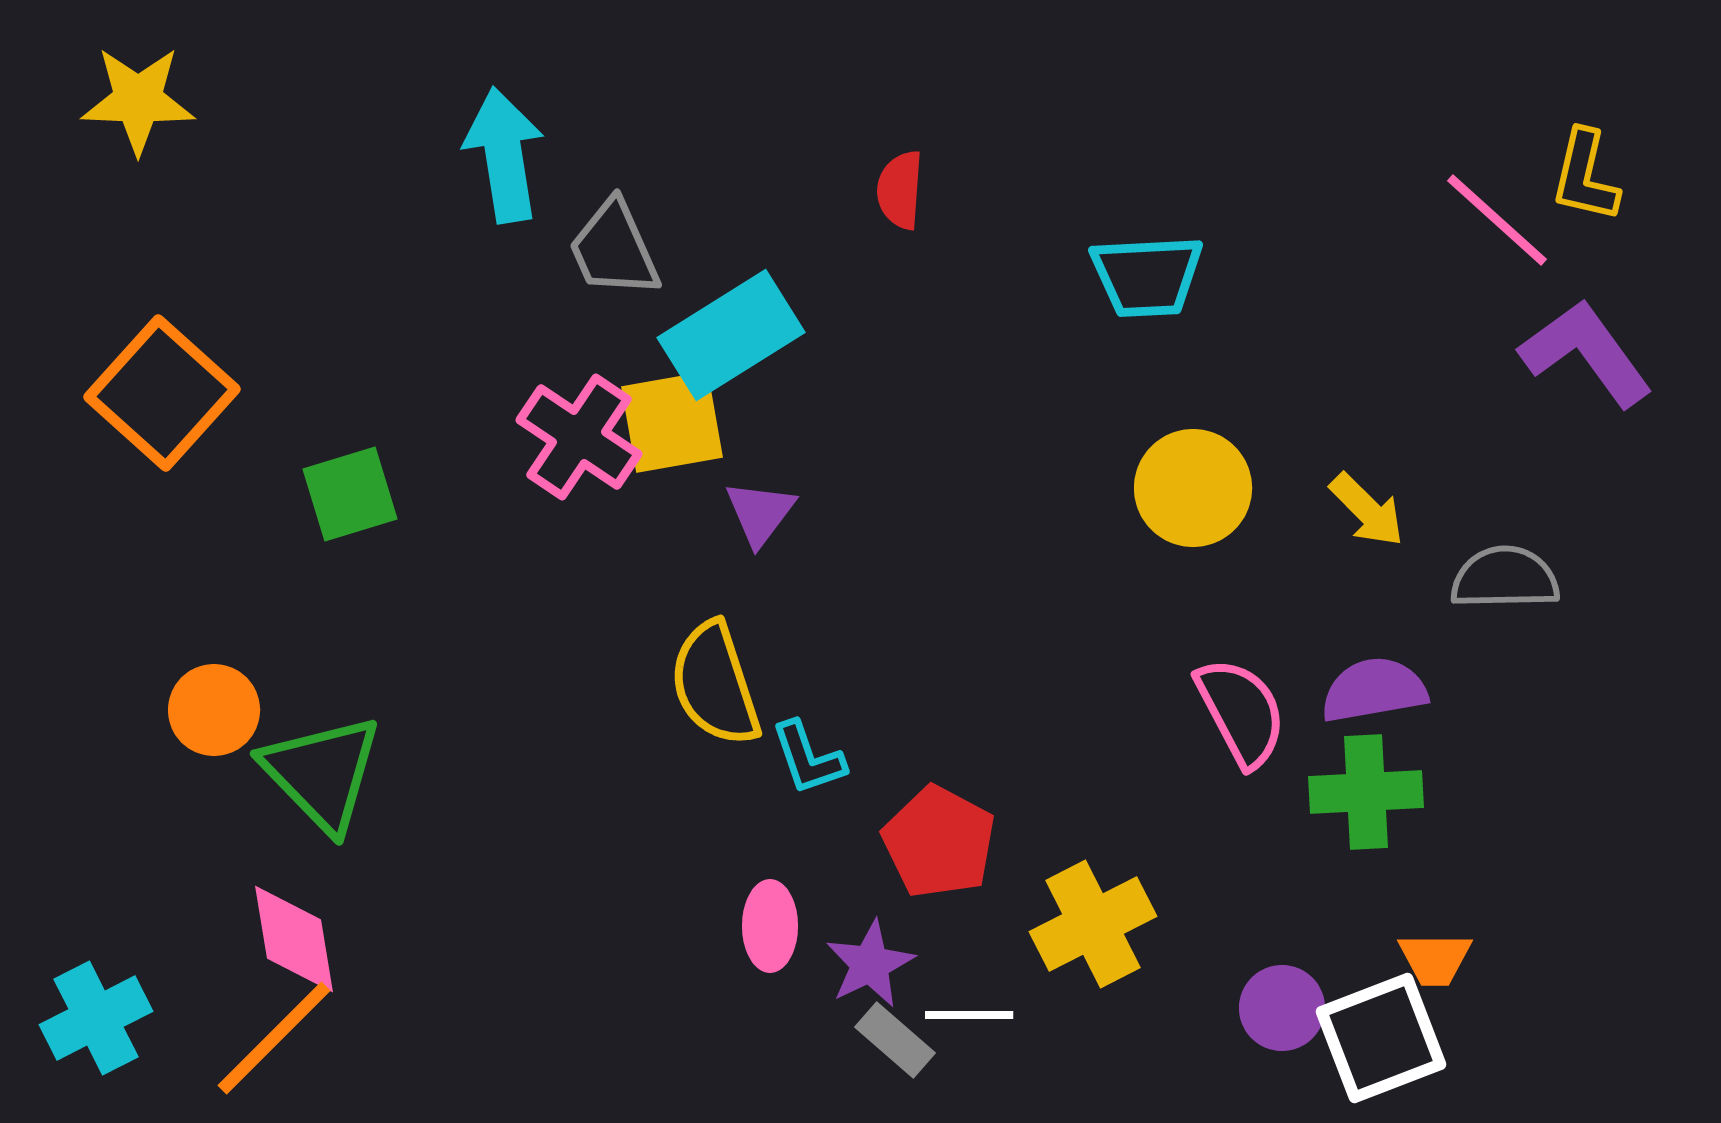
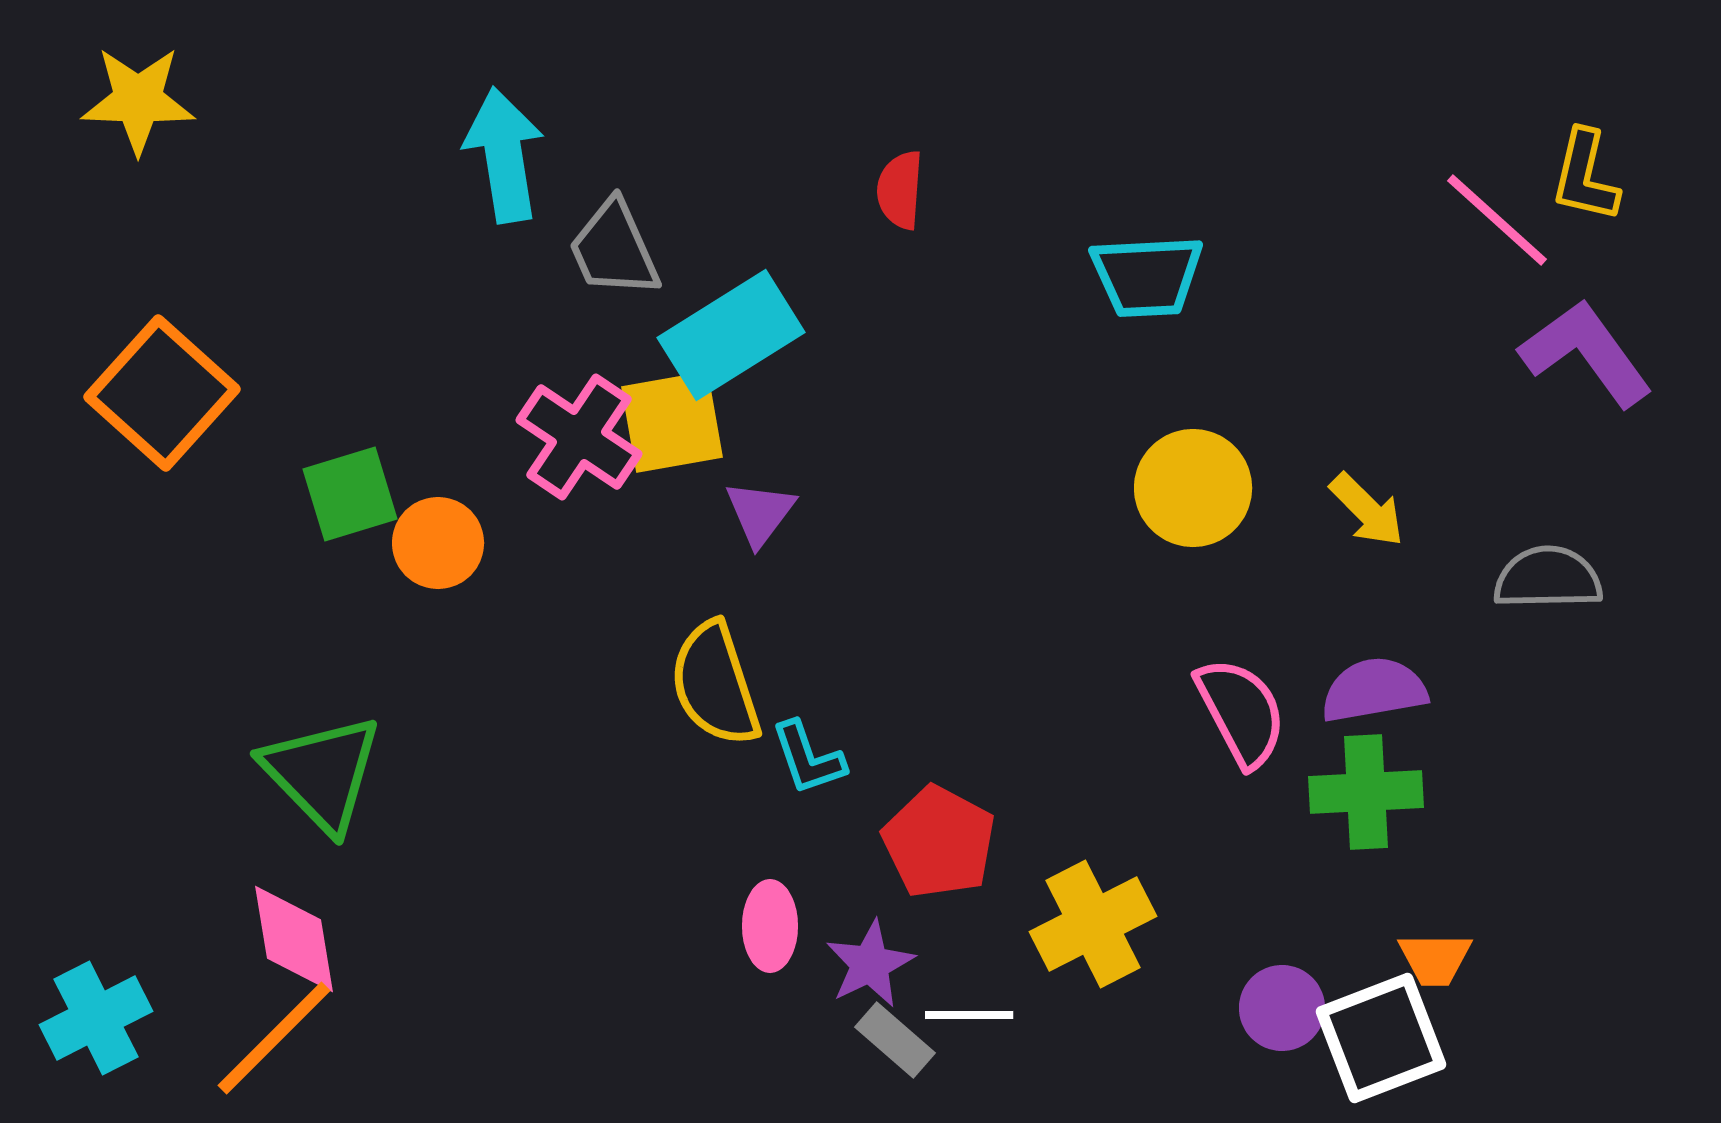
gray semicircle: moved 43 px right
orange circle: moved 224 px right, 167 px up
